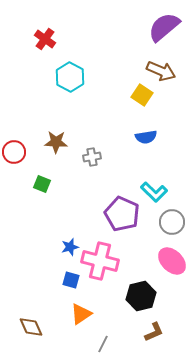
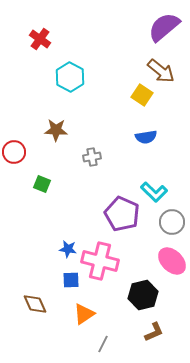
red cross: moved 5 px left
brown arrow: rotated 16 degrees clockwise
brown star: moved 12 px up
blue star: moved 2 px left, 2 px down; rotated 24 degrees clockwise
blue square: rotated 18 degrees counterclockwise
black hexagon: moved 2 px right, 1 px up
orange triangle: moved 3 px right
brown diamond: moved 4 px right, 23 px up
